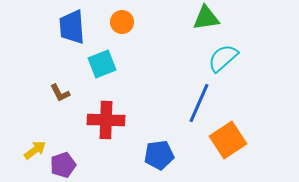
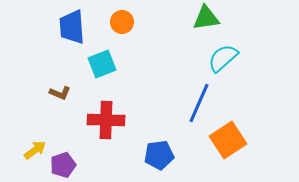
brown L-shape: rotated 40 degrees counterclockwise
